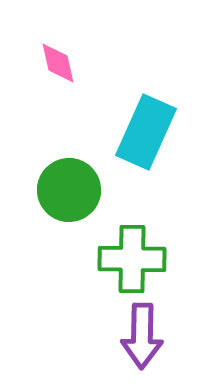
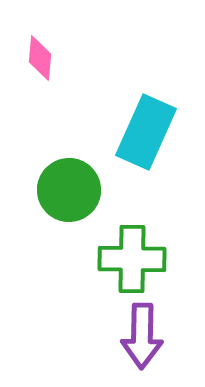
pink diamond: moved 18 px left, 5 px up; rotated 18 degrees clockwise
